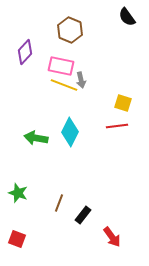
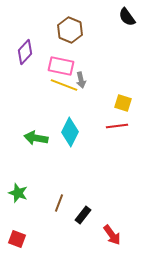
red arrow: moved 2 px up
